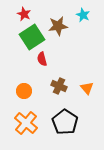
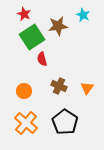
orange triangle: rotated 16 degrees clockwise
